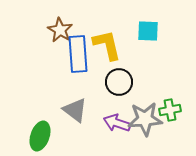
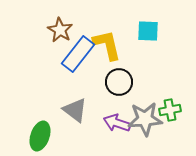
blue rectangle: rotated 42 degrees clockwise
